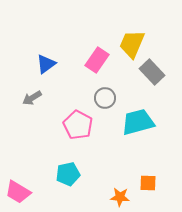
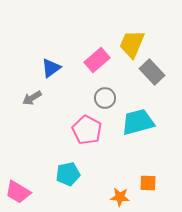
pink rectangle: rotated 15 degrees clockwise
blue triangle: moved 5 px right, 4 px down
pink pentagon: moved 9 px right, 5 px down
